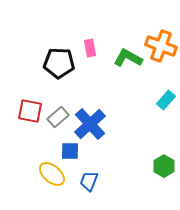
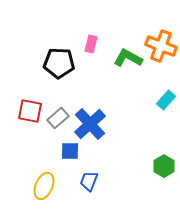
pink rectangle: moved 1 px right, 4 px up; rotated 24 degrees clockwise
gray rectangle: moved 1 px down
yellow ellipse: moved 8 px left, 12 px down; rotated 72 degrees clockwise
